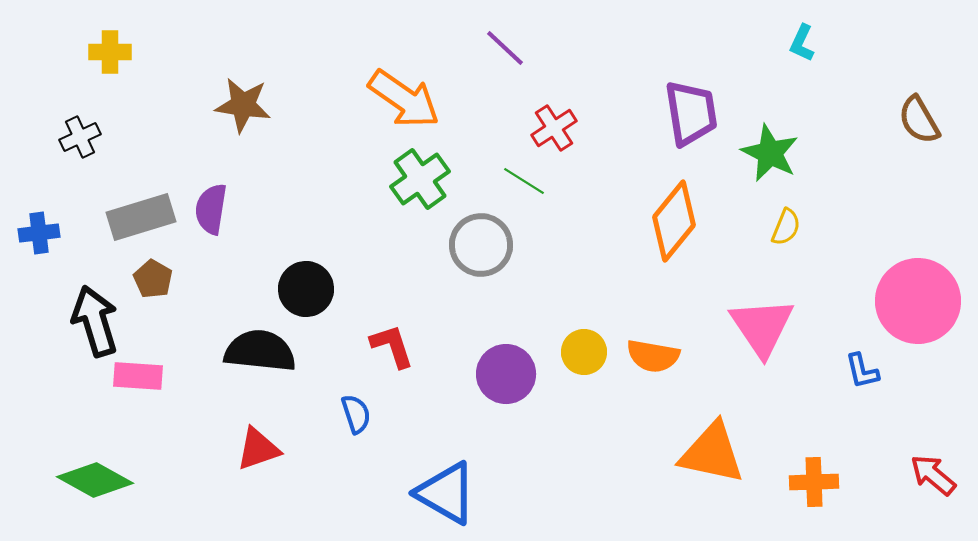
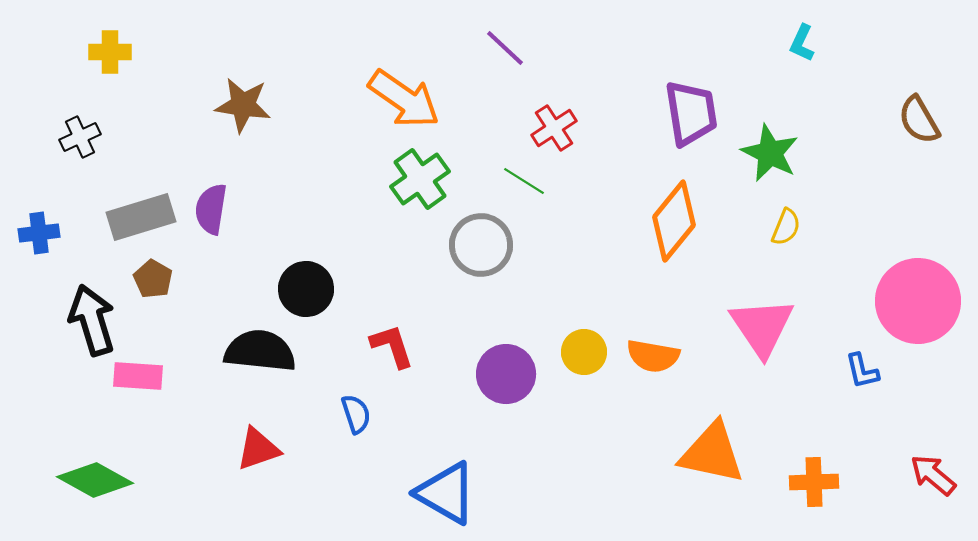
black arrow: moved 3 px left, 1 px up
